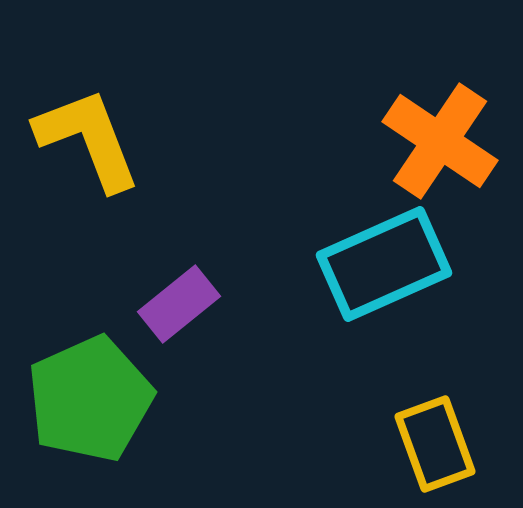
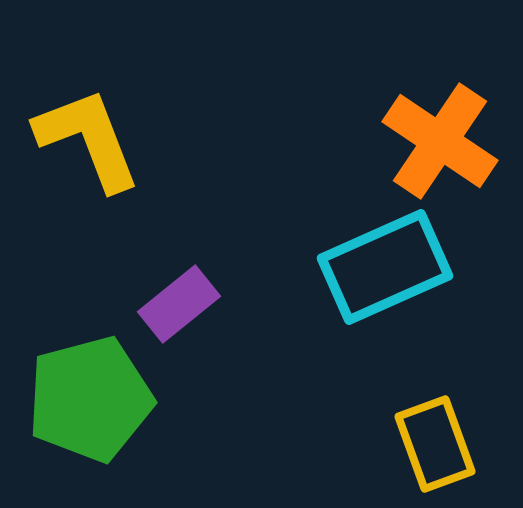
cyan rectangle: moved 1 px right, 3 px down
green pentagon: rotated 9 degrees clockwise
